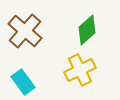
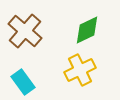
green diamond: rotated 16 degrees clockwise
